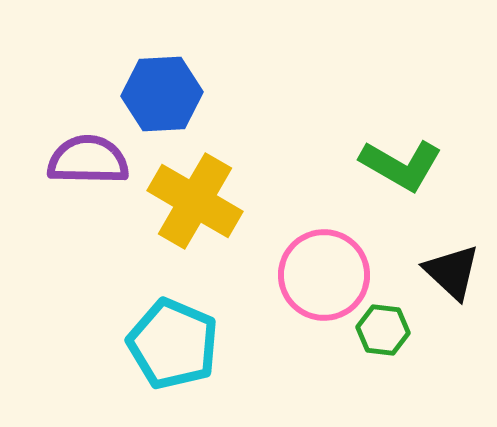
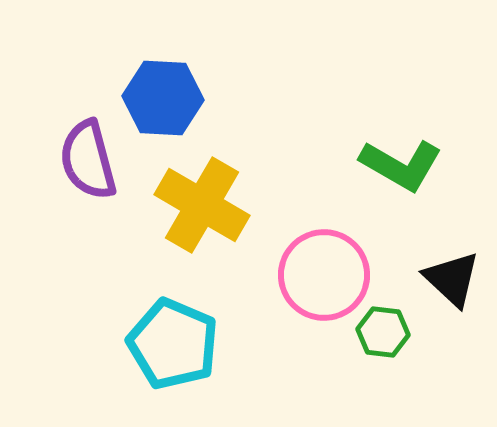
blue hexagon: moved 1 px right, 4 px down; rotated 6 degrees clockwise
purple semicircle: rotated 106 degrees counterclockwise
yellow cross: moved 7 px right, 4 px down
black triangle: moved 7 px down
green hexagon: moved 2 px down
